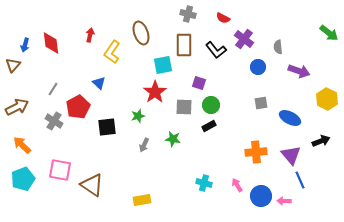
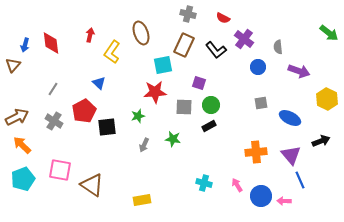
brown rectangle at (184, 45): rotated 25 degrees clockwise
red star at (155, 92): rotated 30 degrees clockwise
brown arrow at (17, 107): moved 10 px down
red pentagon at (78, 107): moved 6 px right, 4 px down
